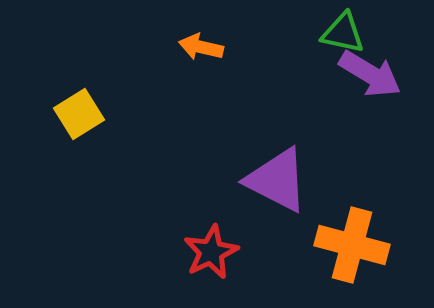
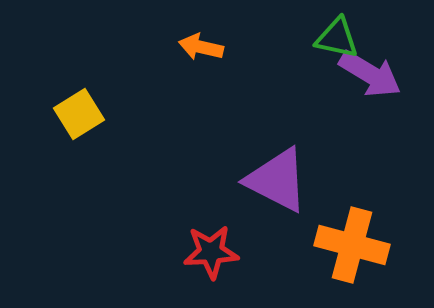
green triangle: moved 6 px left, 5 px down
red star: rotated 22 degrees clockwise
